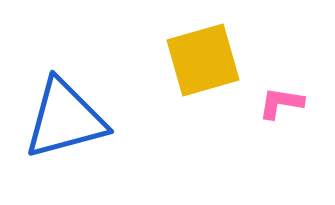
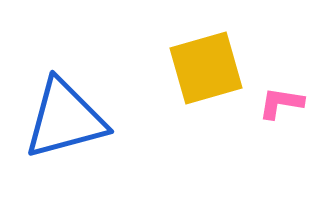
yellow square: moved 3 px right, 8 px down
